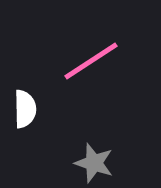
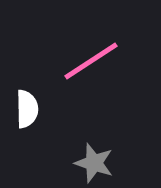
white semicircle: moved 2 px right
